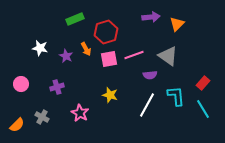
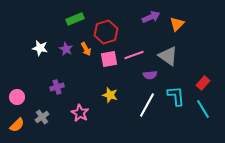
purple arrow: rotated 18 degrees counterclockwise
purple star: moved 7 px up
pink circle: moved 4 px left, 13 px down
gray cross: rotated 24 degrees clockwise
